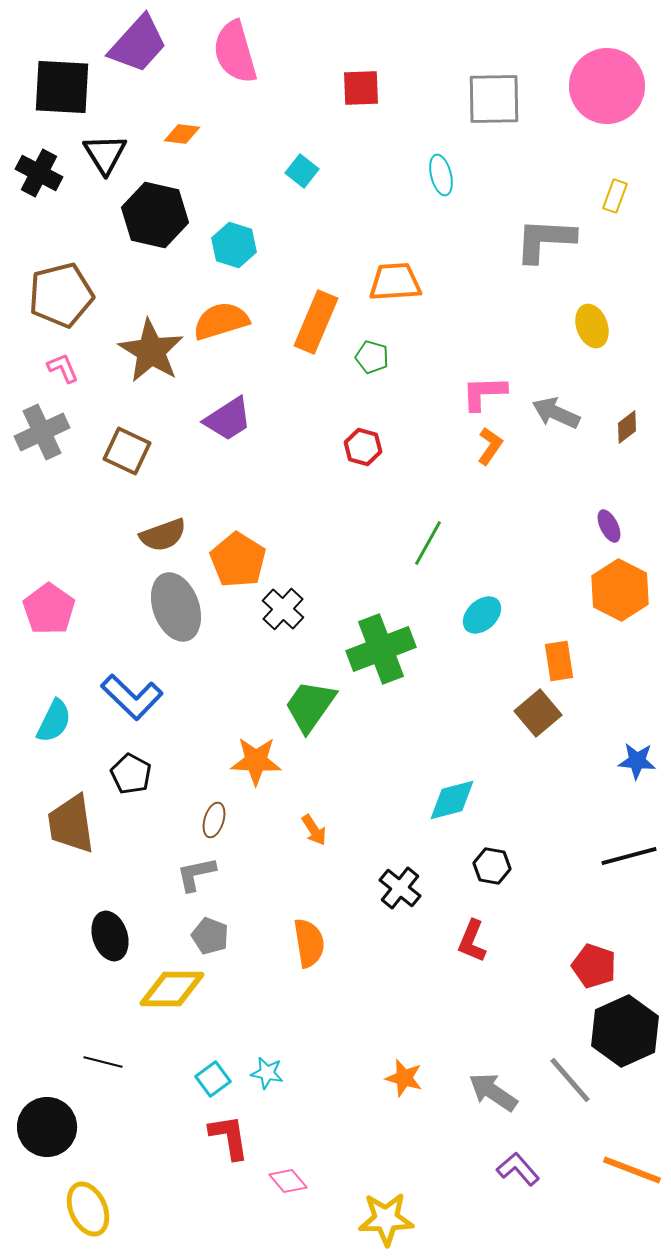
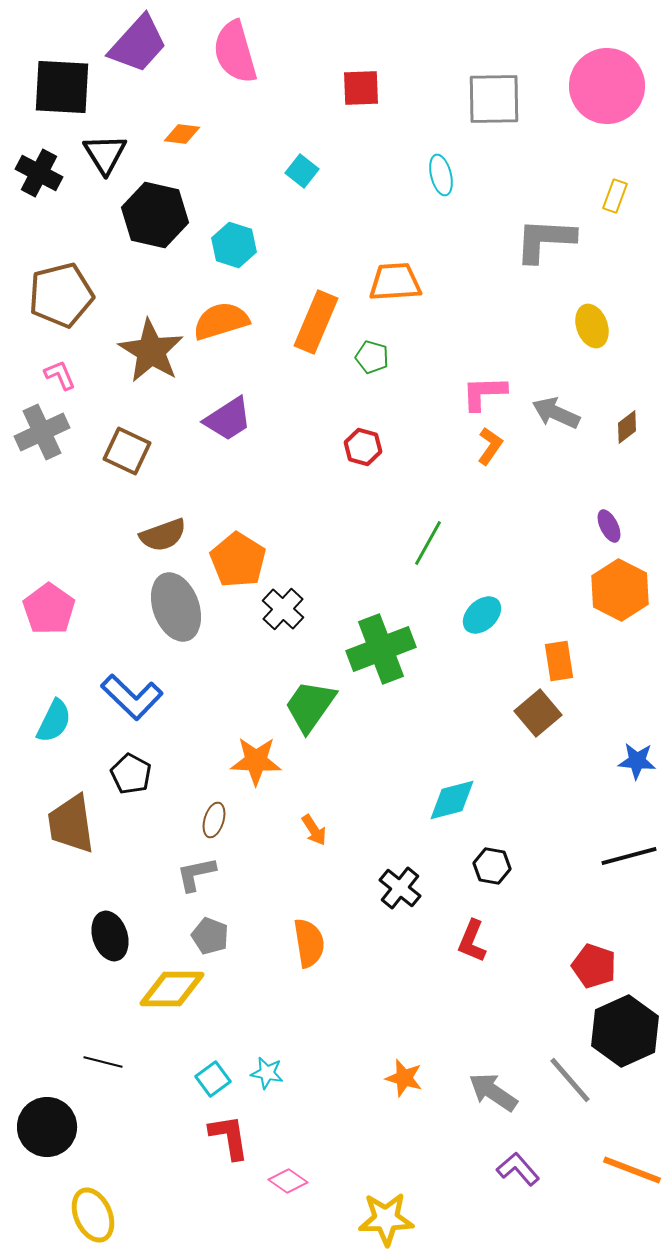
pink L-shape at (63, 368): moved 3 px left, 7 px down
pink diamond at (288, 1181): rotated 15 degrees counterclockwise
yellow ellipse at (88, 1209): moved 5 px right, 6 px down
